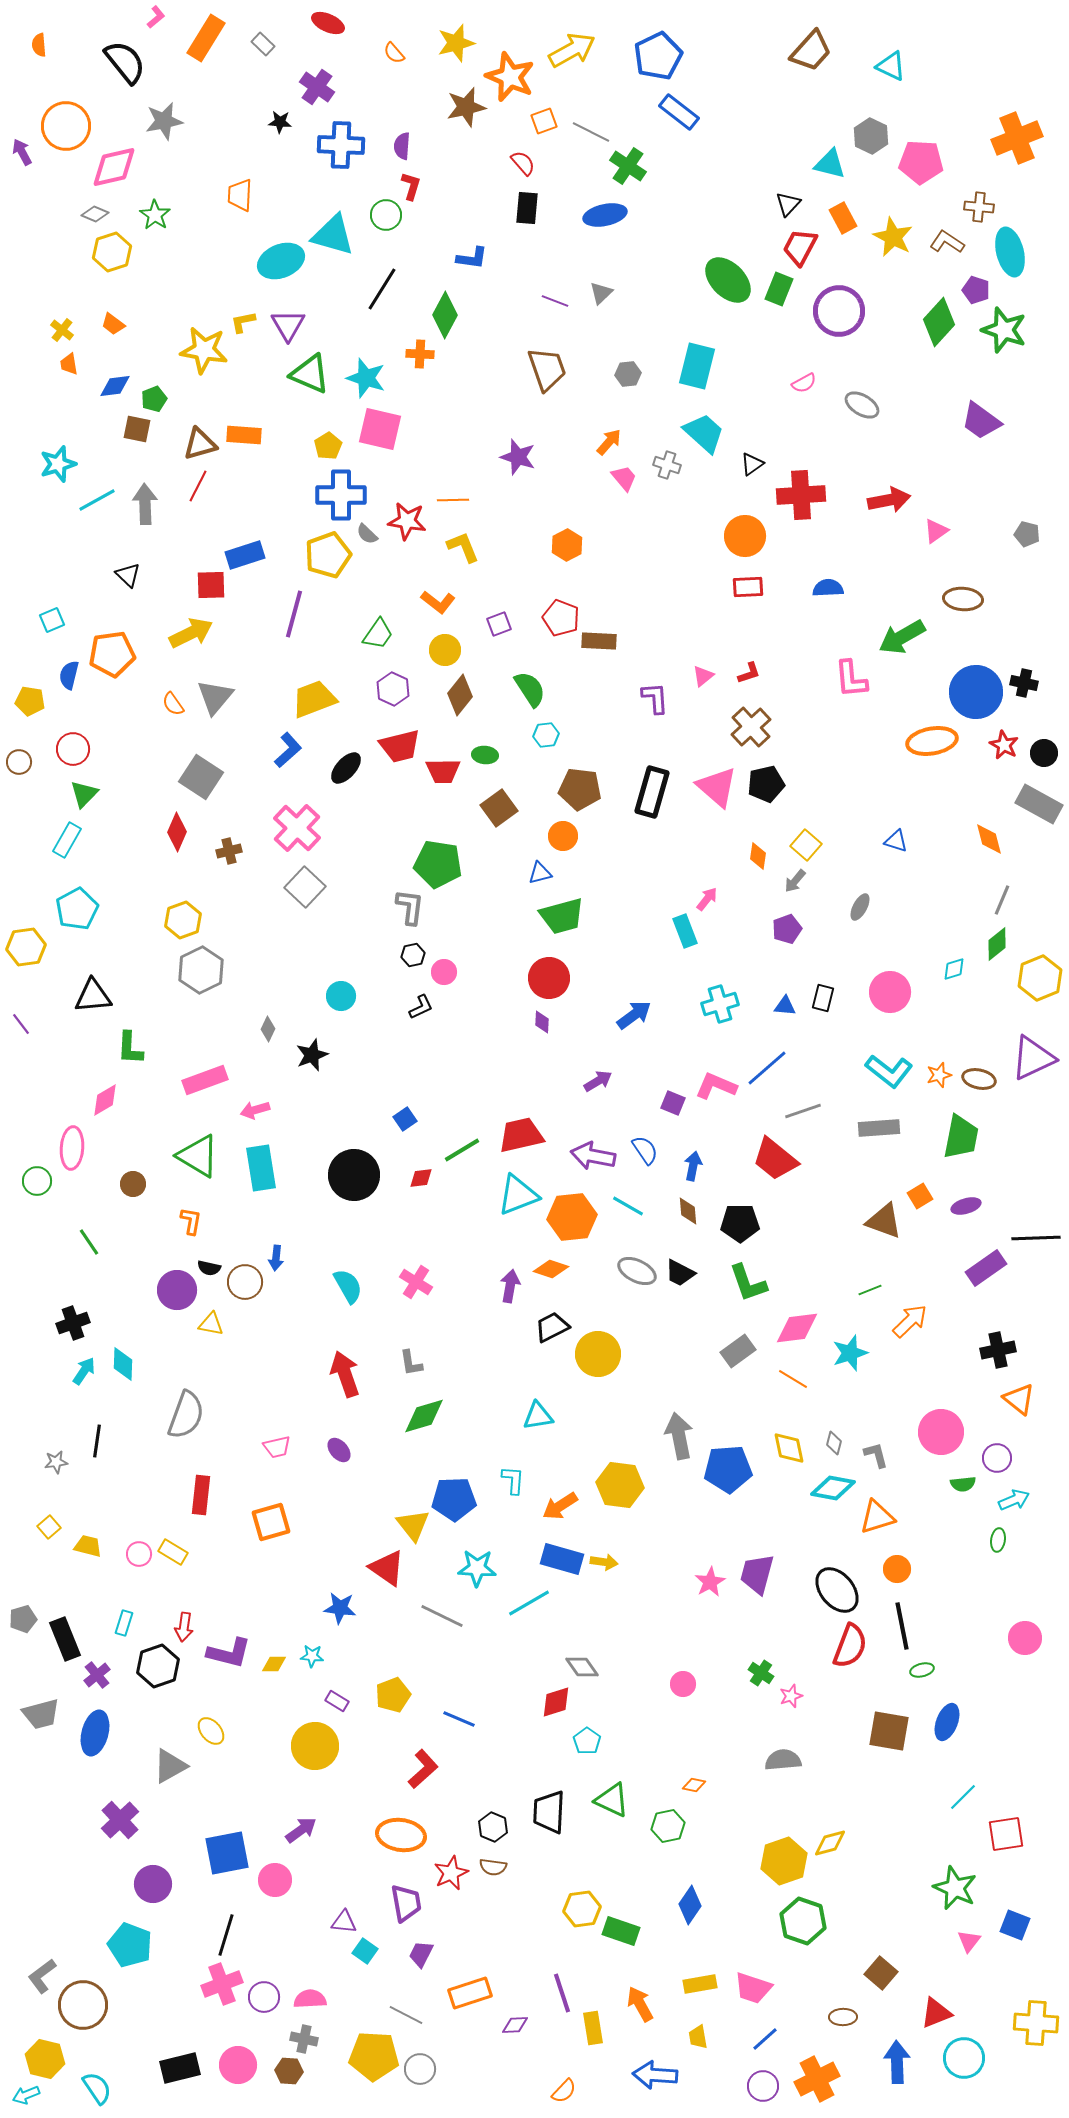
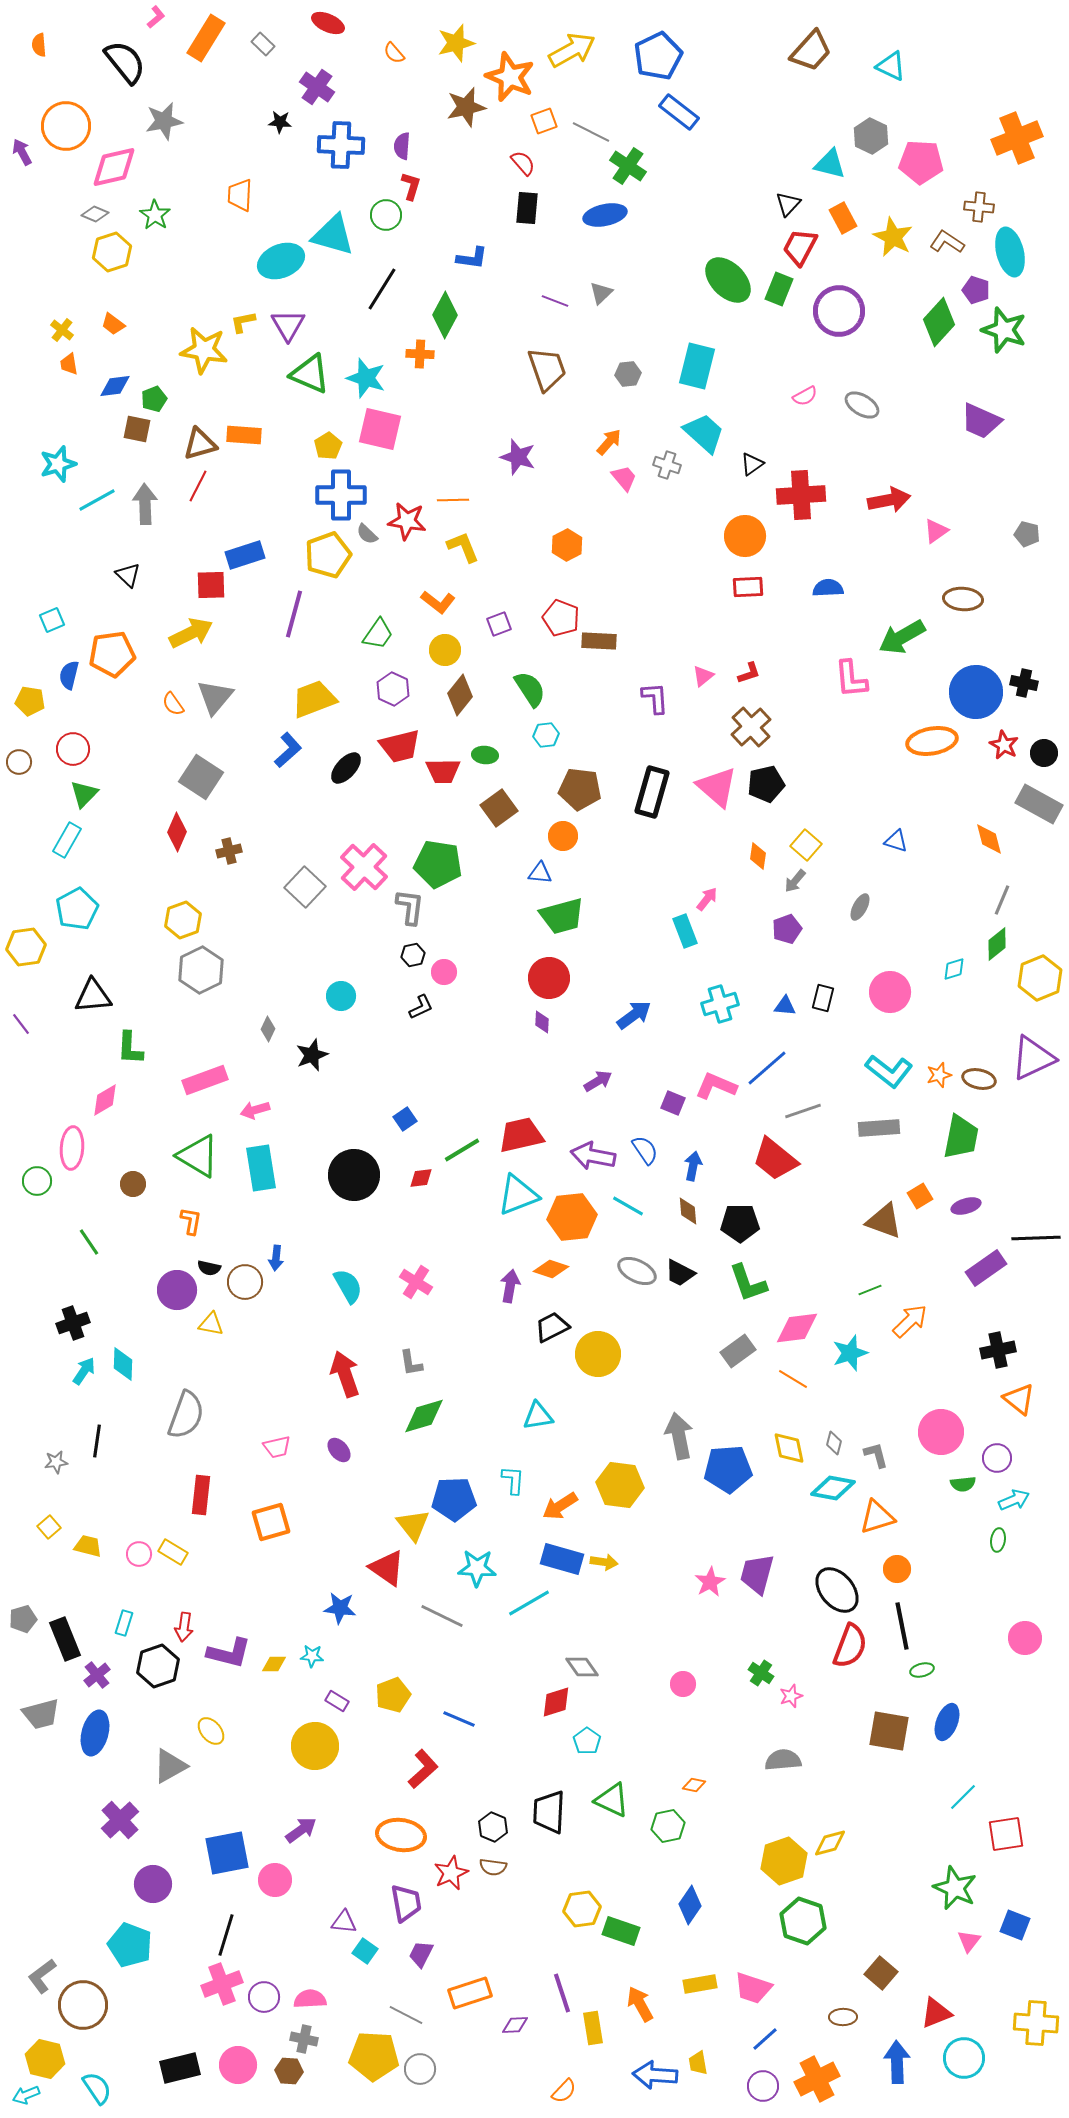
pink semicircle at (804, 383): moved 1 px right, 13 px down
purple trapezoid at (981, 421): rotated 12 degrees counterclockwise
pink cross at (297, 828): moved 67 px right, 39 px down
blue triangle at (540, 873): rotated 20 degrees clockwise
yellow trapezoid at (698, 2037): moved 26 px down
